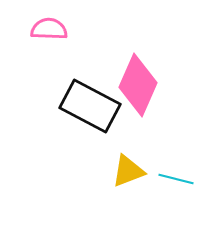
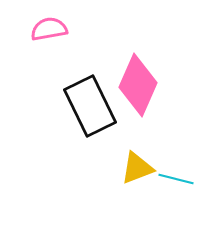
pink semicircle: rotated 12 degrees counterclockwise
black rectangle: rotated 36 degrees clockwise
yellow triangle: moved 9 px right, 3 px up
